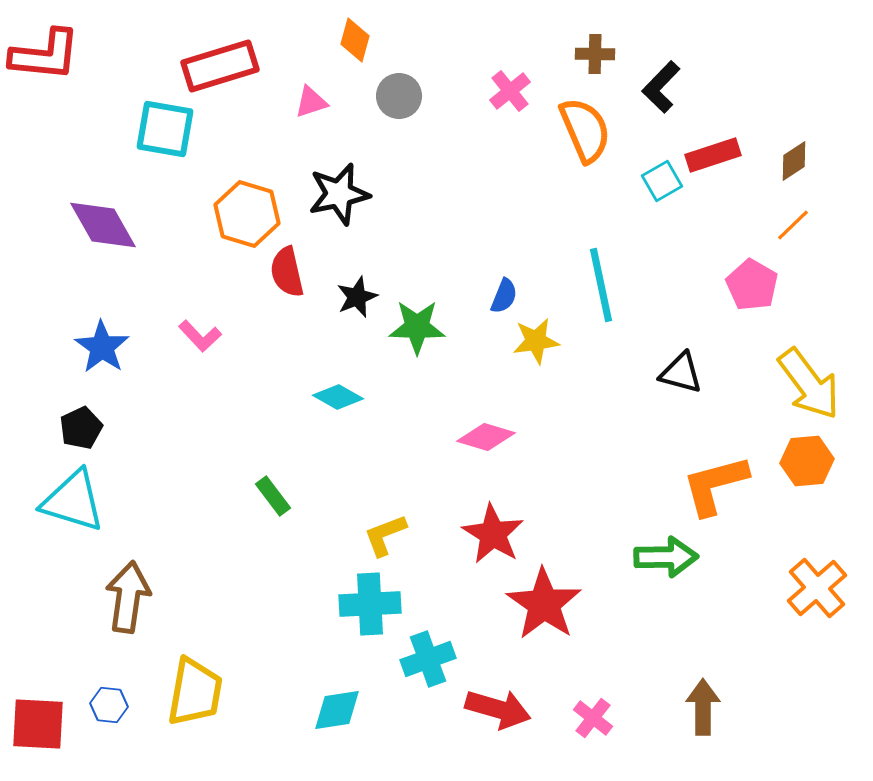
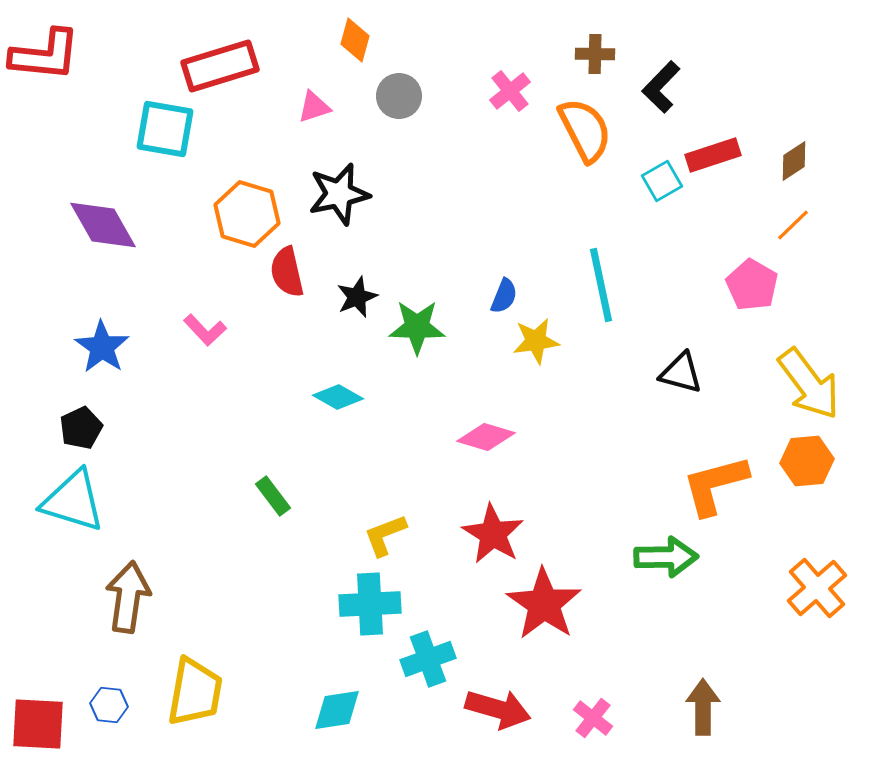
pink triangle at (311, 102): moved 3 px right, 5 px down
orange semicircle at (585, 130): rotated 4 degrees counterclockwise
pink L-shape at (200, 336): moved 5 px right, 6 px up
